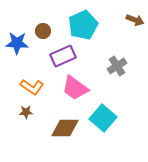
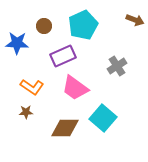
brown circle: moved 1 px right, 5 px up
